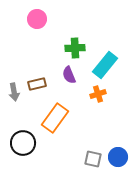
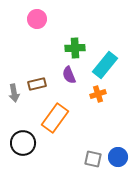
gray arrow: moved 1 px down
